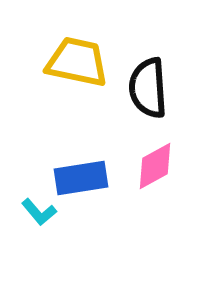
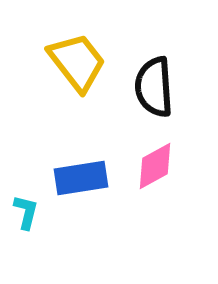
yellow trapezoid: rotated 40 degrees clockwise
black semicircle: moved 6 px right, 1 px up
cyan L-shape: moved 13 px left; rotated 126 degrees counterclockwise
